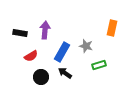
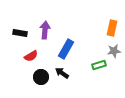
gray star: moved 28 px right, 5 px down; rotated 24 degrees counterclockwise
blue rectangle: moved 4 px right, 3 px up
black arrow: moved 3 px left
